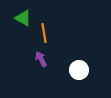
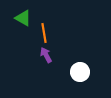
purple arrow: moved 5 px right, 4 px up
white circle: moved 1 px right, 2 px down
